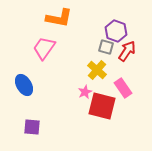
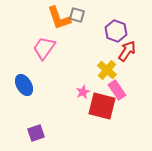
orange L-shape: rotated 60 degrees clockwise
gray square: moved 29 px left, 32 px up
yellow cross: moved 10 px right
pink rectangle: moved 6 px left, 2 px down
pink star: moved 2 px left
purple square: moved 4 px right, 6 px down; rotated 24 degrees counterclockwise
